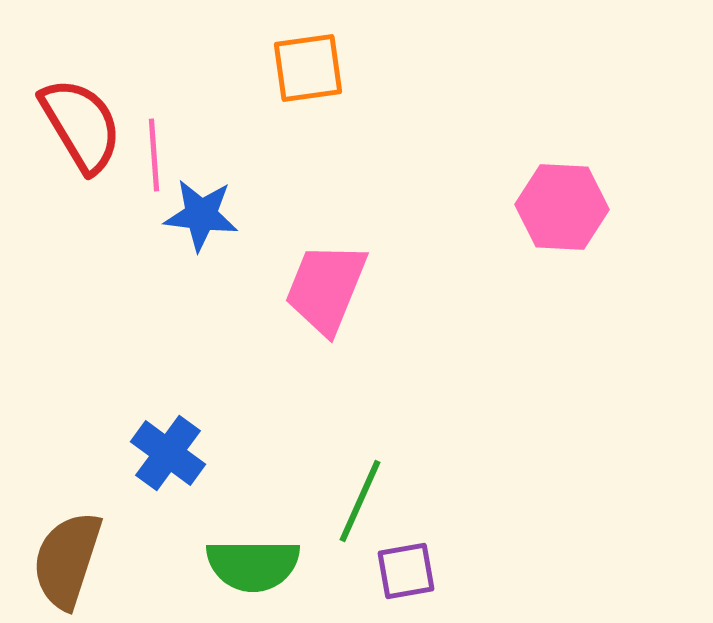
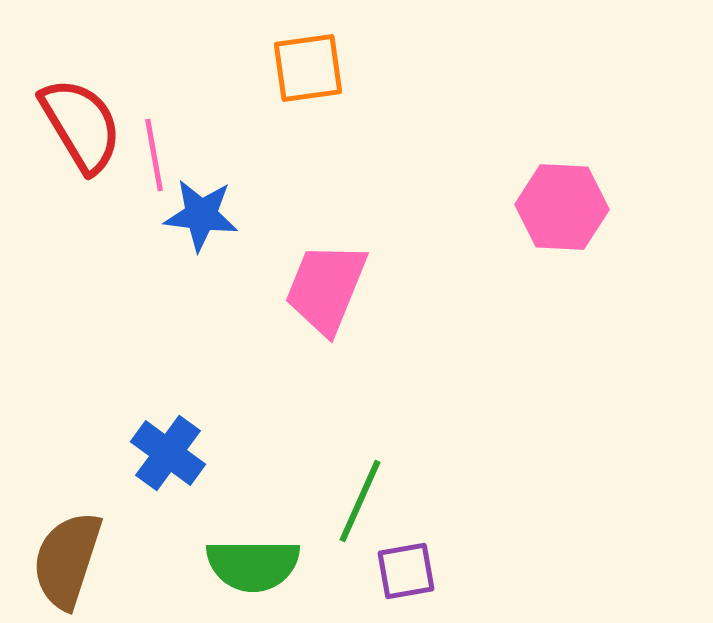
pink line: rotated 6 degrees counterclockwise
